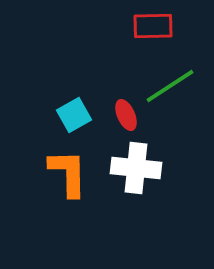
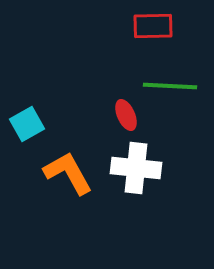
green line: rotated 36 degrees clockwise
cyan square: moved 47 px left, 9 px down
orange L-shape: rotated 28 degrees counterclockwise
